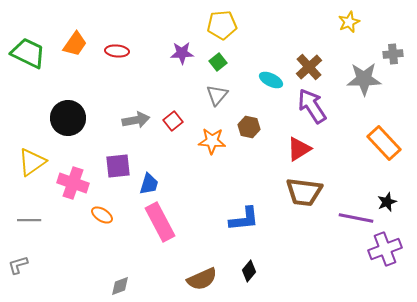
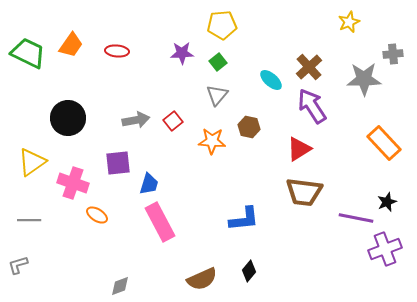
orange trapezoid: moved 4 px left, 1 px down
cyan ellipse: rotated 15 degrees clockwise
purple square: moved 3 px up
orange ellipse: moved 5 px left
